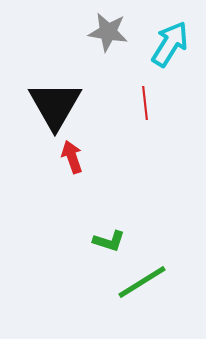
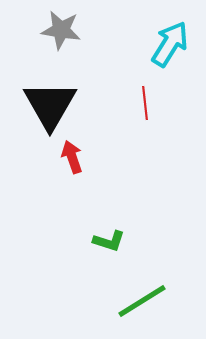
gray star: moved 47 px left, 2 px up
black triangle: moved 5 px left
green line: moved 19 px down
